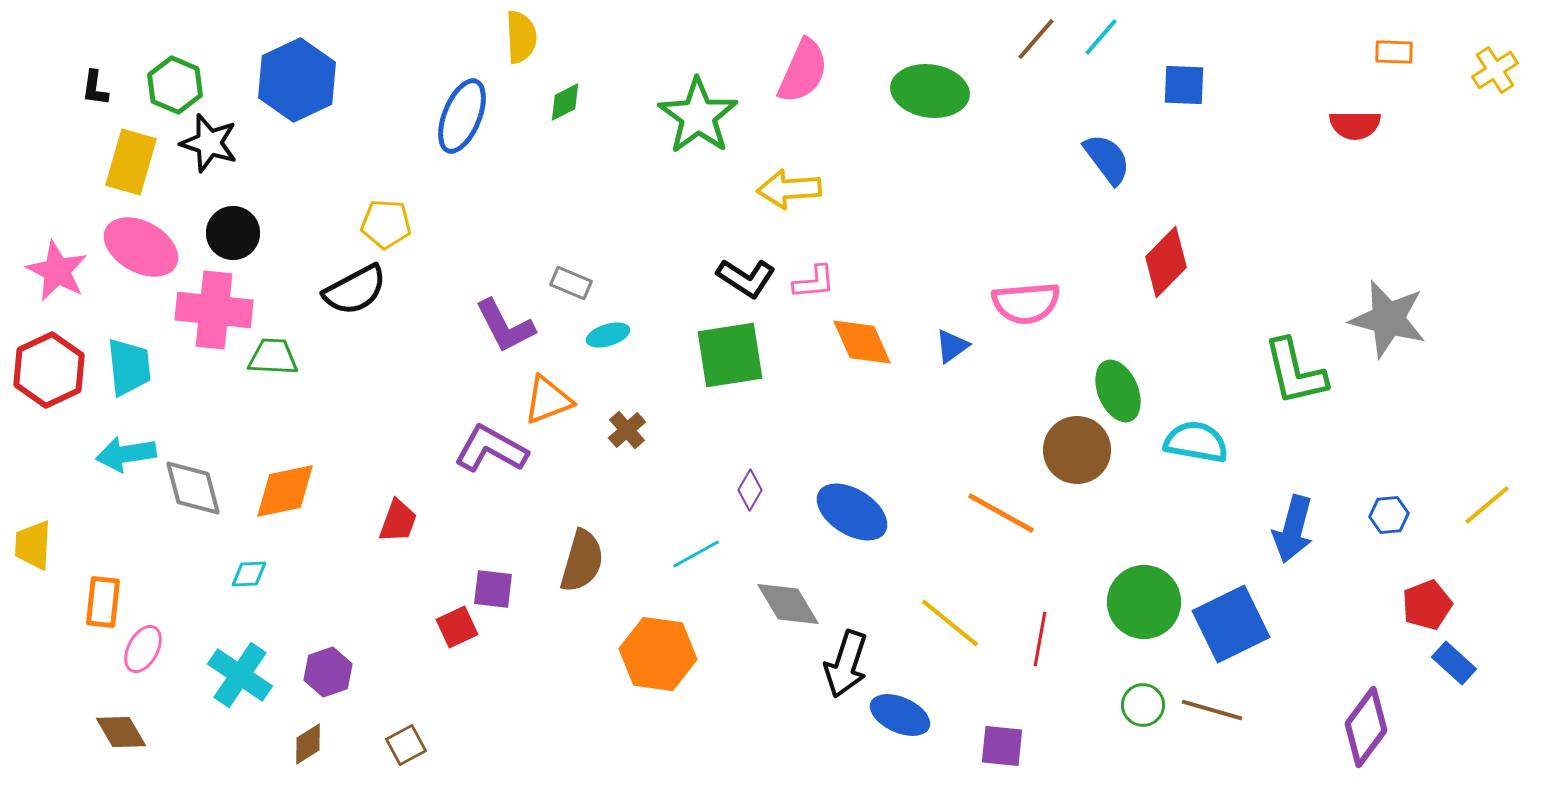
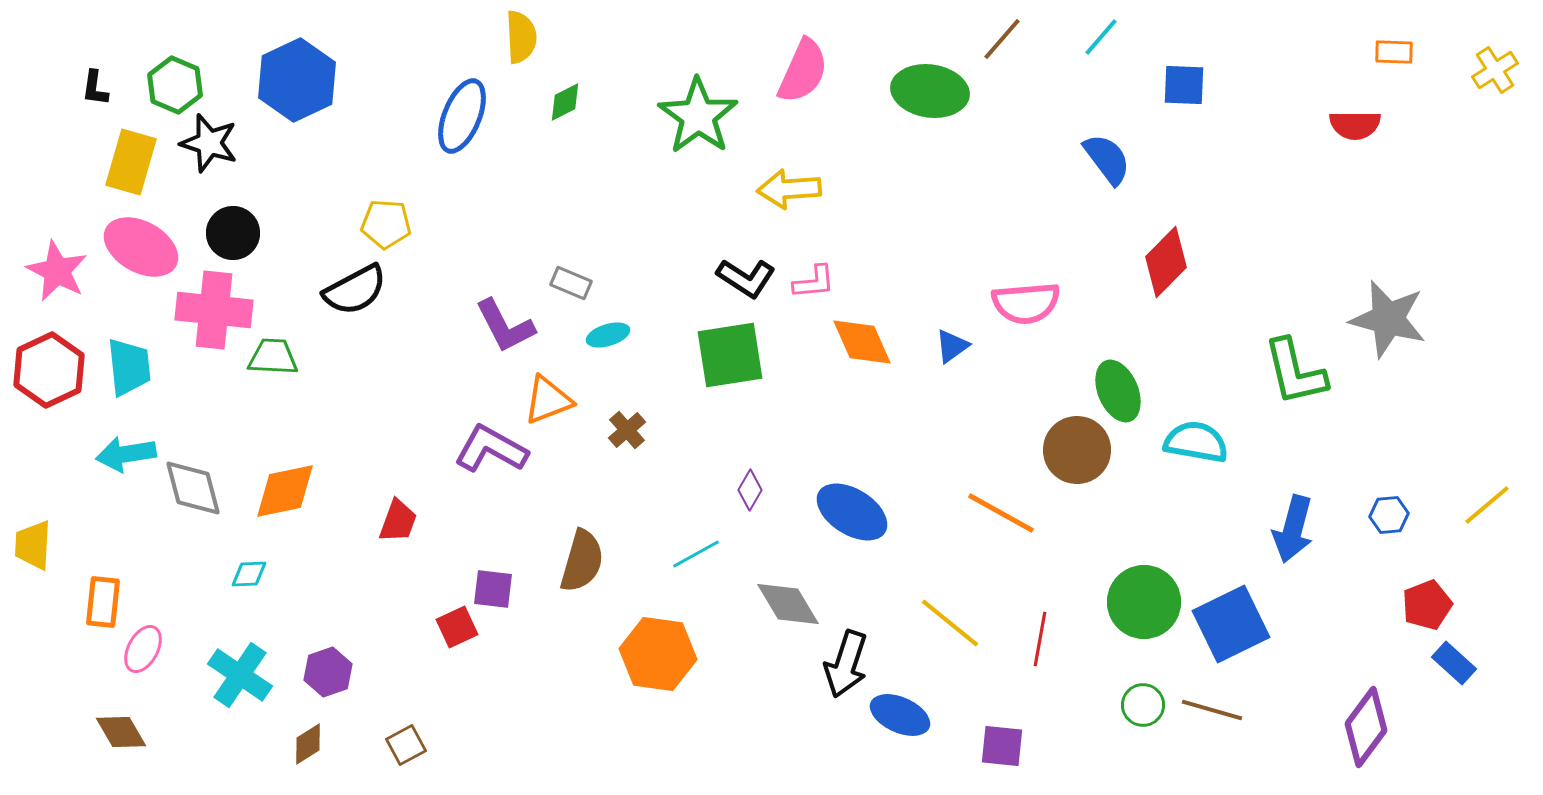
brown line at (1036, 39): moved 34 px left
